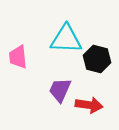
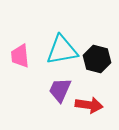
cyan triangle: moved 4 px left, 11 px down; rotated 12 degrees counterclockwise
pink trapezoid: moved 2 px right, 1 px up
